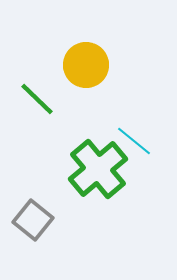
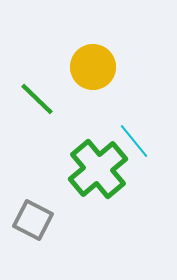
yellow circle: moved 7 px right, 2 px down
cyan line: rotated 12 degrees clockwise
gray square: rotated 12 degrees counterclockwise
